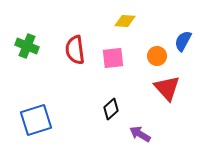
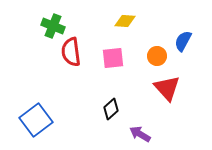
green cross: moved 26 px right, 20 px up
red semicircle: moved 4 px left, 2 px down
blue square: rotated 20 degrees counterclockwise
